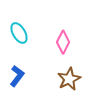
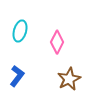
cyan ellipse: moved 1 px right, 2 px up; rotated 45 degrees clockwise
pink diamond: moved 6 px left
